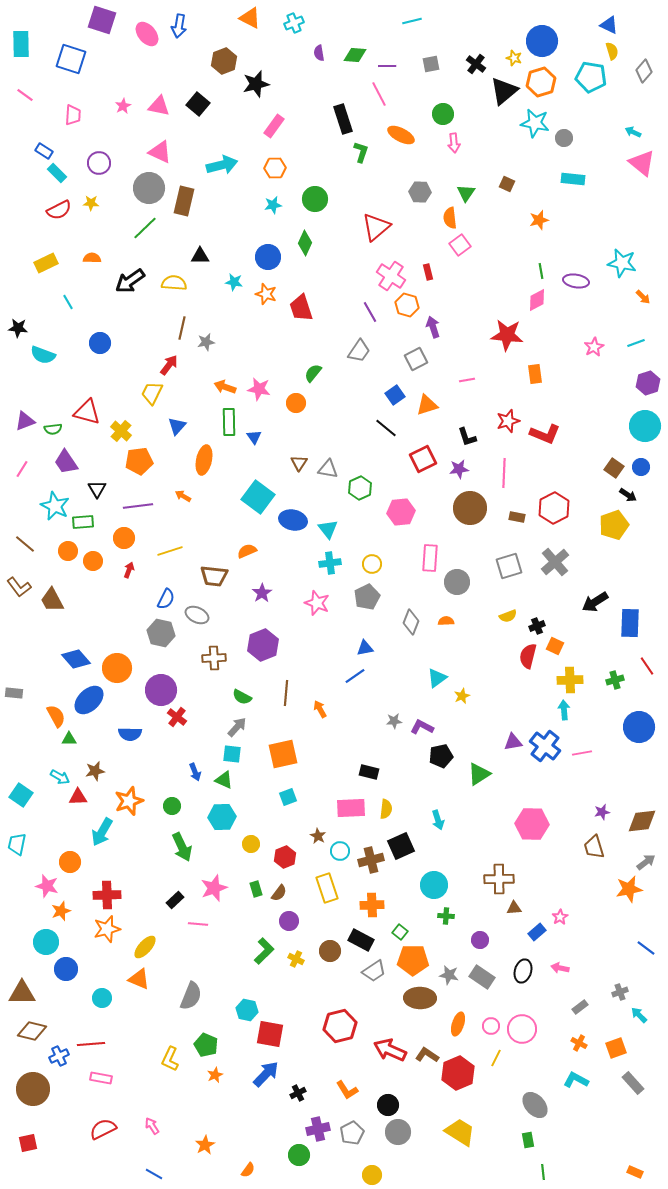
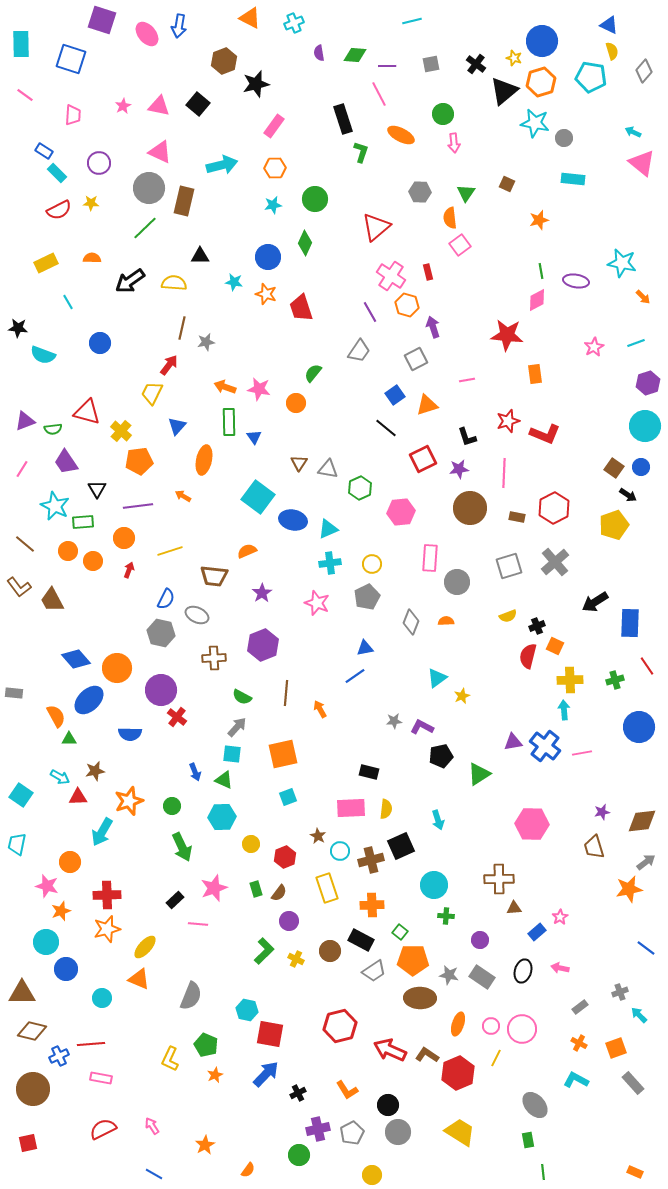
cyan triangle at (328, 529): rotated 45 degrees clockwise
